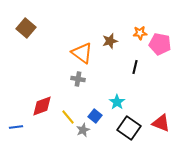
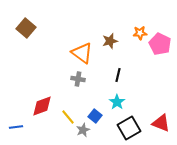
pink pentagon: rotated 15 degrees clockwise
black line: moved 17 px left, 8 px down
black square: rotated 25 degrees clockwise
